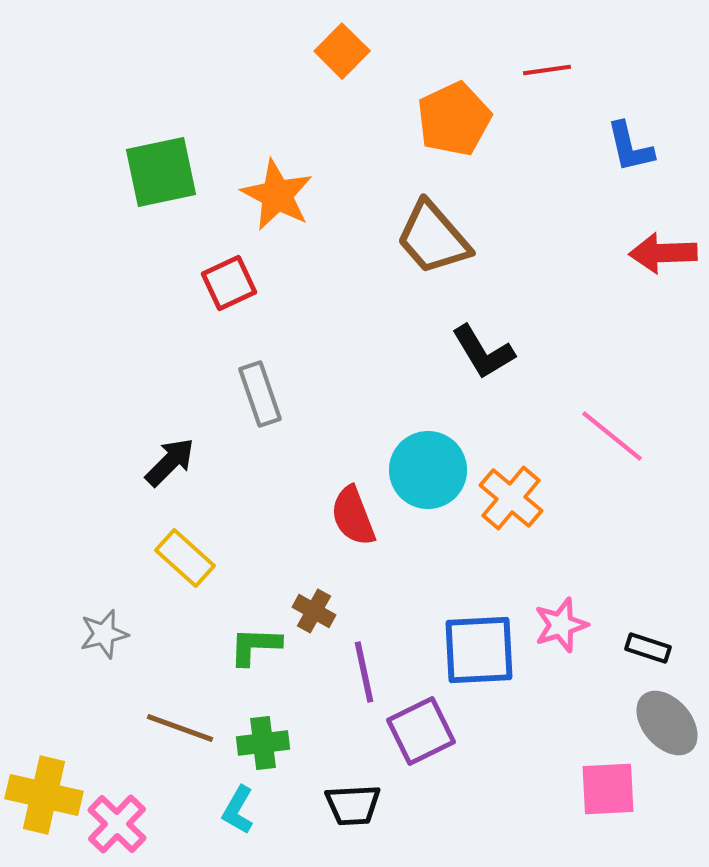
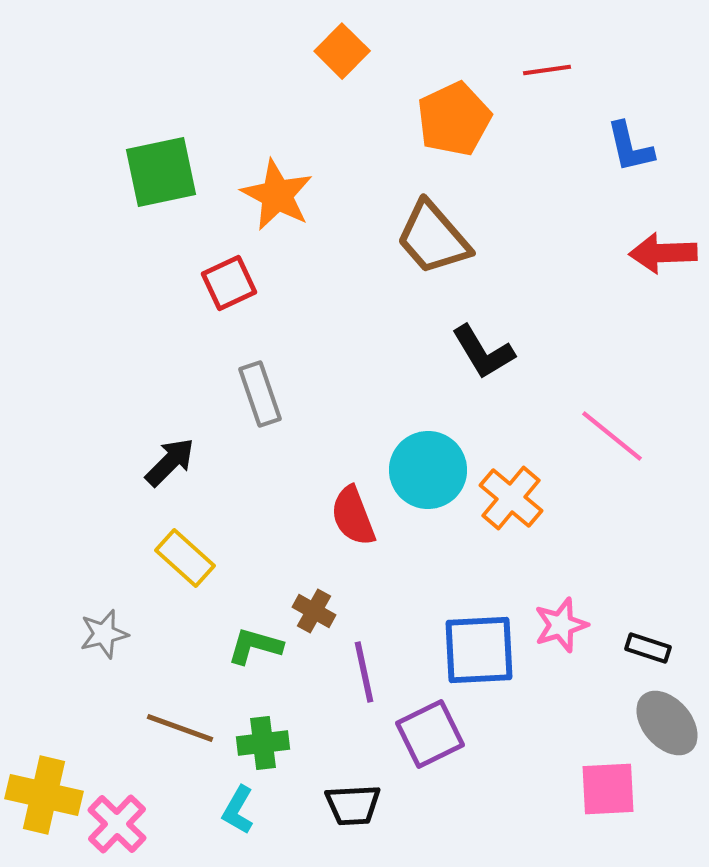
green L-shape: rotated 14 degrees clockwise
purple square: moved 9 px right, 3 px down
